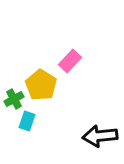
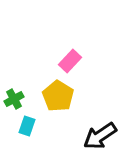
yellow pentagon: moved 17 px right, 11 px down
cyan rectangle: moved 5 px down
black arrow: rotated 28 degrees counterclockwise
